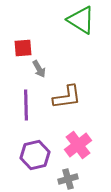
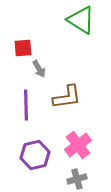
gray cross: moved 9 px right
